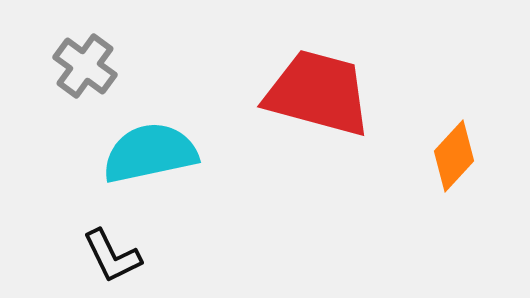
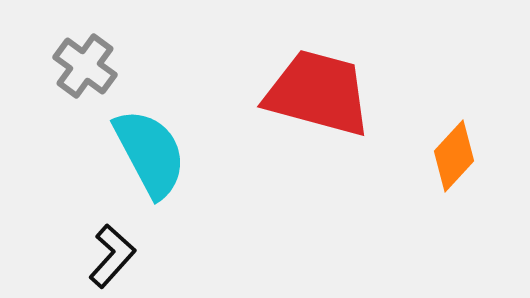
cyan semicircle: rotated 74 degrees clockwise
black L-shape: rotated 112 degrees counterclockwise
